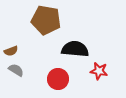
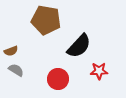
black semicircle: moved 4 px right, 3 px up; rotated 128 degrees clockwise
red star: rotated 12 degrees counterclockwise
